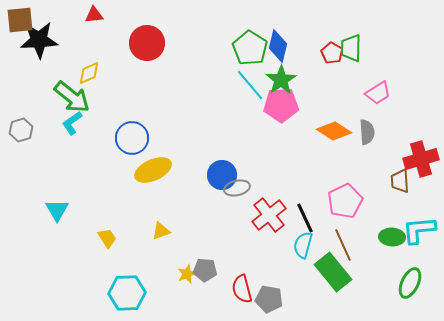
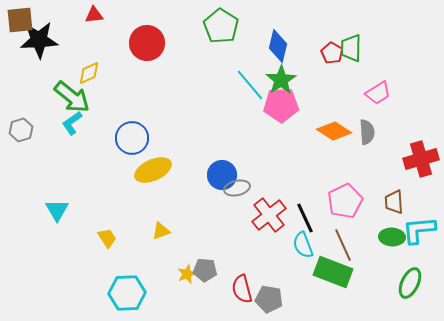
green pentagon at (250, 48): moved 29 px left, 22 px up
brown trapezoid at (400, 181): moved 6 px left, 21 px down
cyan semicircle at (303, 245): rotated 36 degrees counterclockwise
green rectangle at (333, 272): rotated 30 degrees counterclockwise
